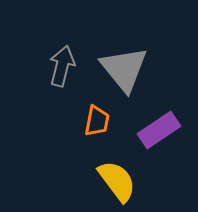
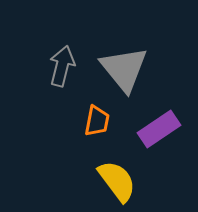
purple rectangle: moved 1 px up
